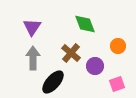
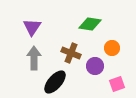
green diamond: moved 5 px right; rotated 60 degrees counterclockwise
orange circle: moved 6 px left, 2 px down
brown cross: rotated 18 degrees counterclockwise
gray arrow: moved 1 px right
black ellipse: moved 2 px right
